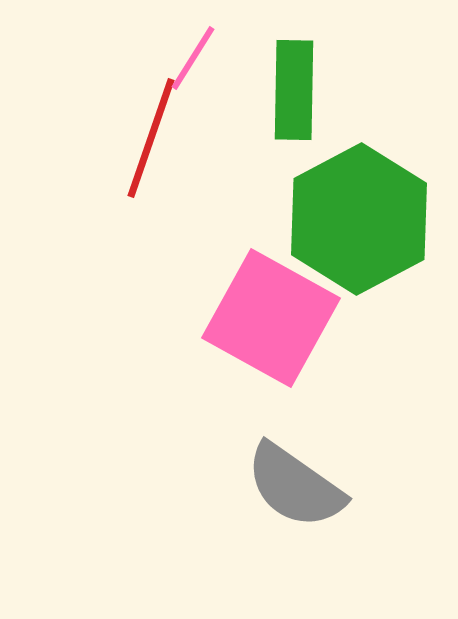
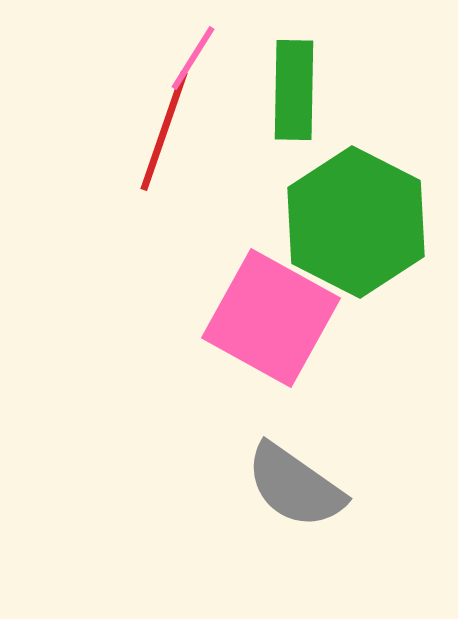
red line: moved 13 px right, 7 px up
green hexagon: moved 3 px left, 3 px down; rotated 5 degrees counterclockwise
